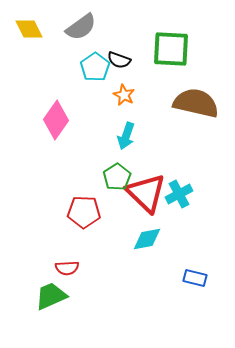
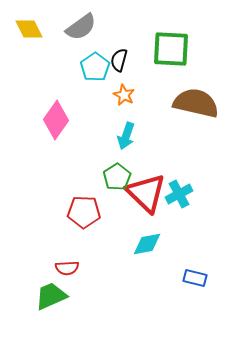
black semicircle: rotated 85 degrees clockwise
cyan diamond: moved 5 px down
